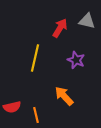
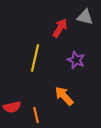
gray triangle: moved 2 px left, 4 px up
